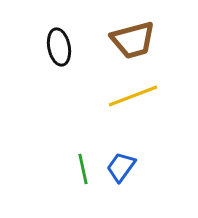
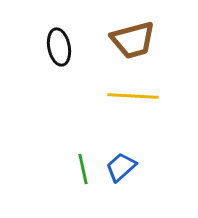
yellow line: rotated 24 degrees clockwise
blue trapezoid: rotated 12 degrees clockwise
